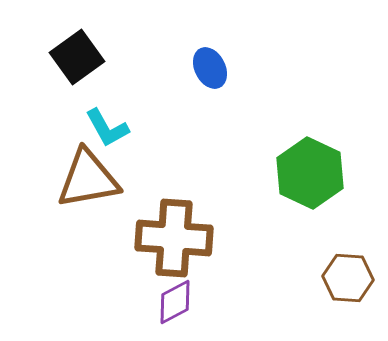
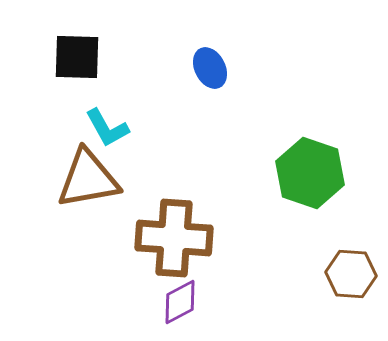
black square: rotated 38 degrees clockwise
green hexagon: rotated 6 degrees counterclockwise
brown hexagon: moved 3 px right, 4 px up
purple diamond: moved 5 px right
